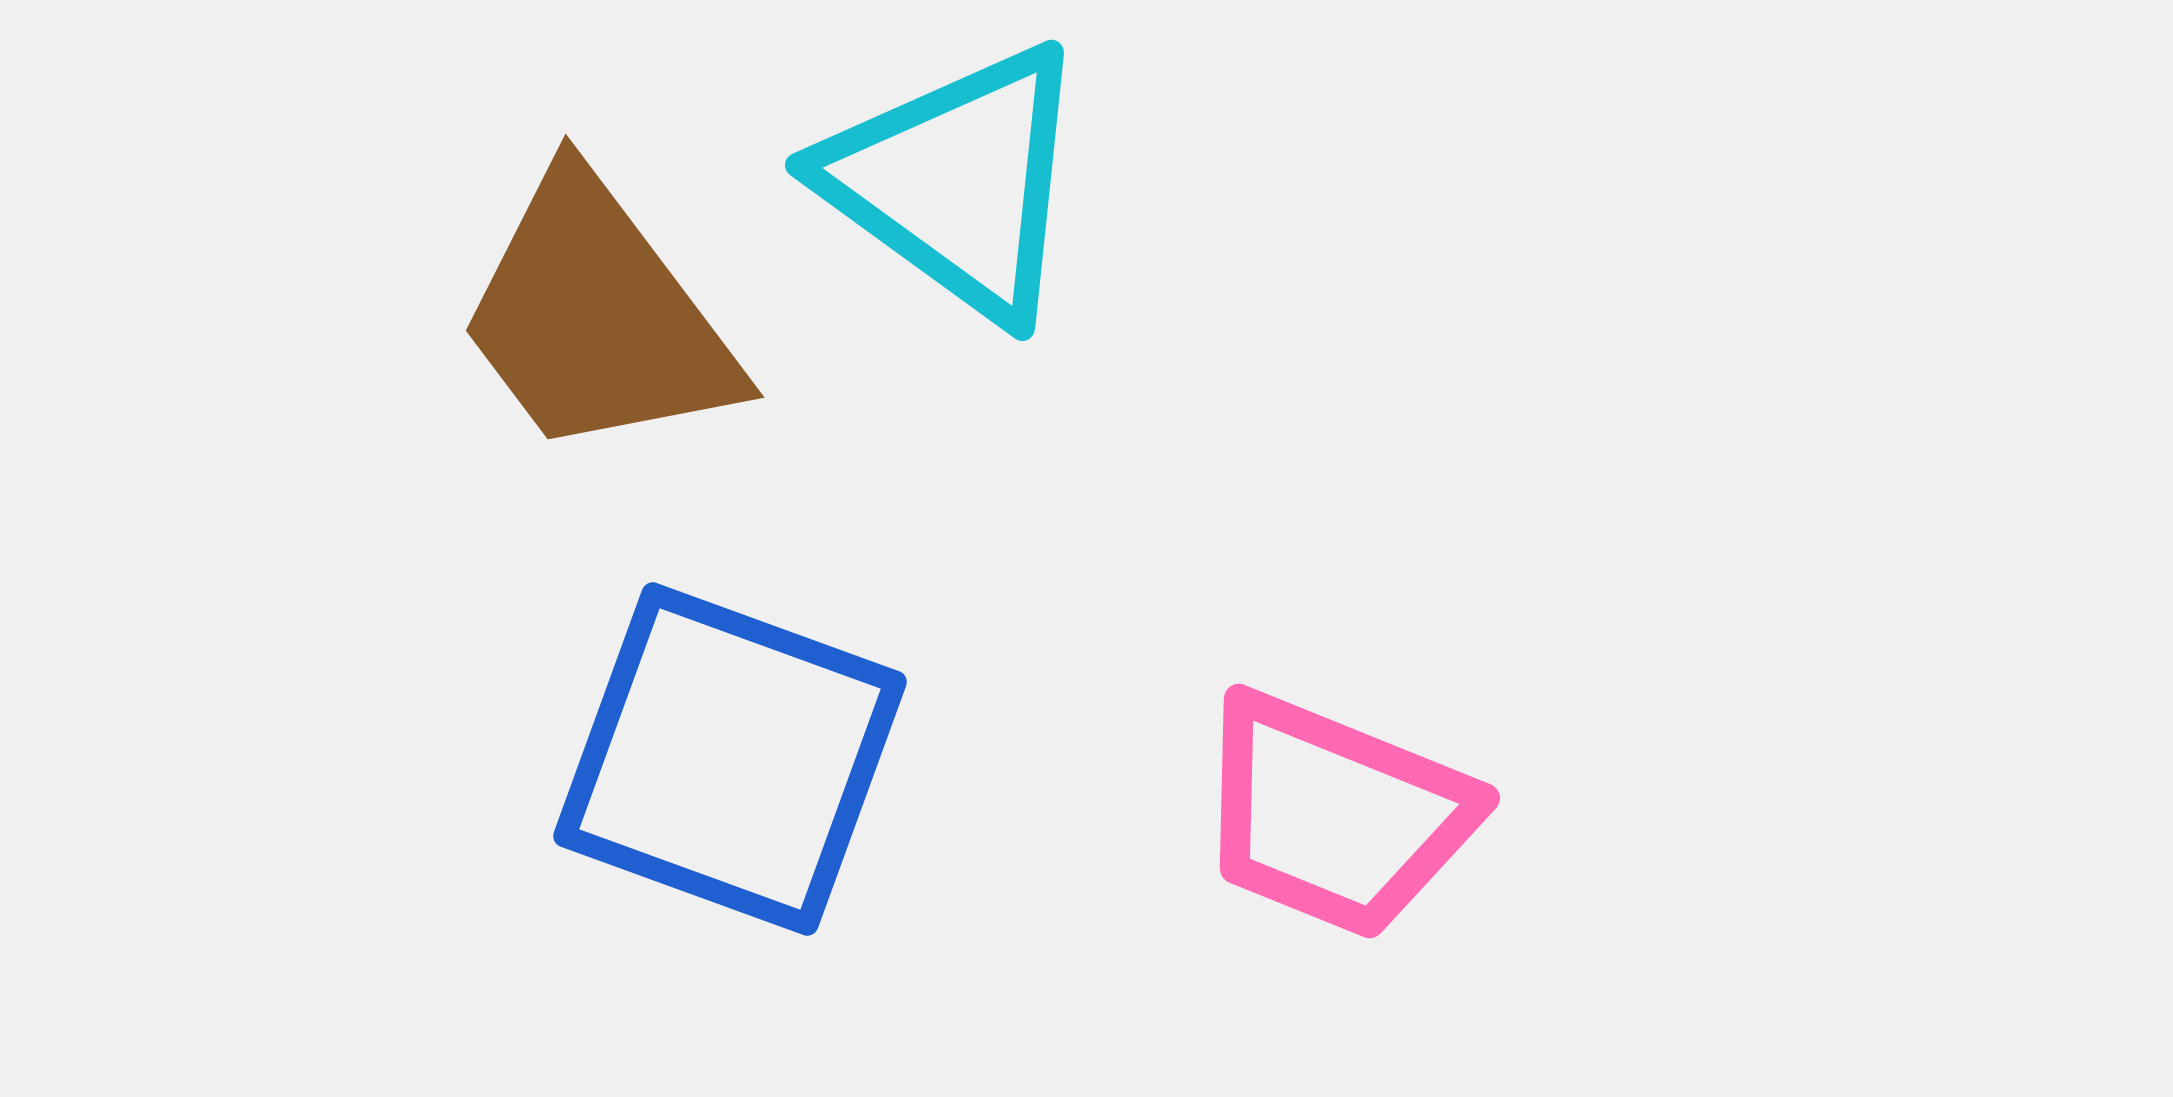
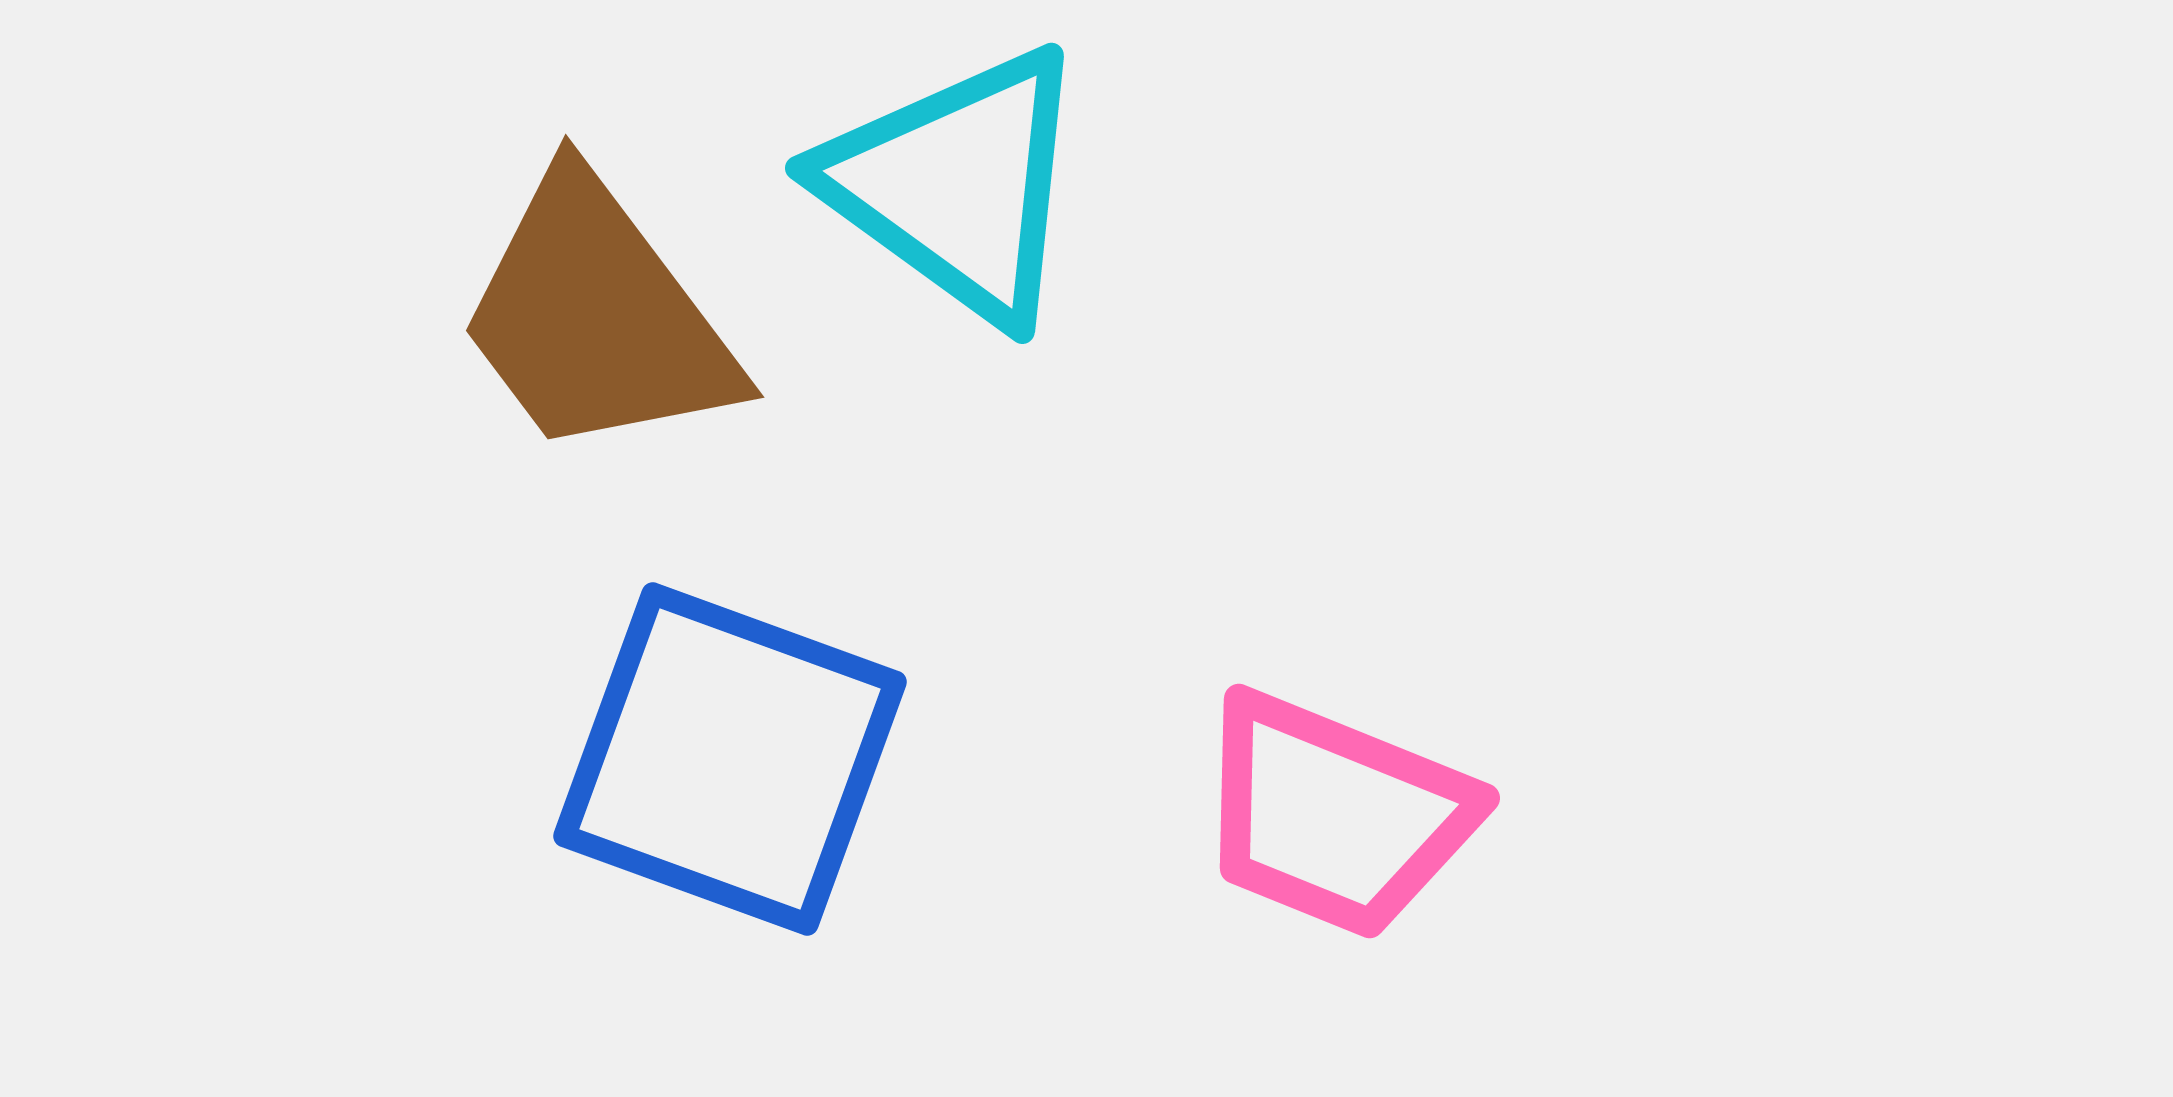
cyan triangle: moved 3 px down
